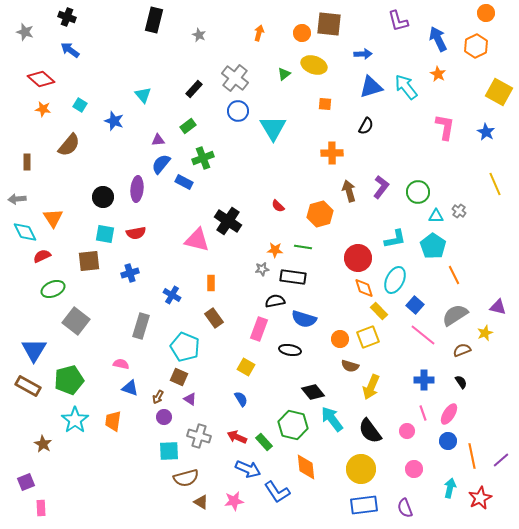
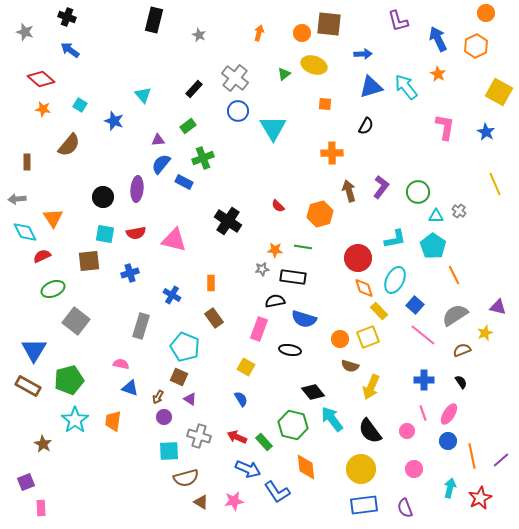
pink triangle at (197, 240): moved 23 px left
